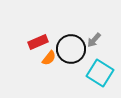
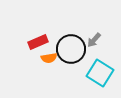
orange semicircle: rotated 42 degrees clockwise
